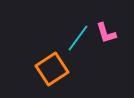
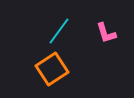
cyan line: moved 19 px left, 7 px up
